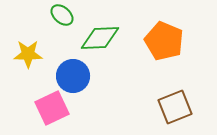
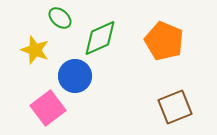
green ellipse: moved 2 px left, 3 px down
green diamond: rotated 21 degrees counterclockwise
yellow star: moved 7 px right, 4 px up; rotated 20 degrees clockwise
blue circle: moved 2 px right
pink square: moved 4 px left; rotated 12 degrees counterclockwise
